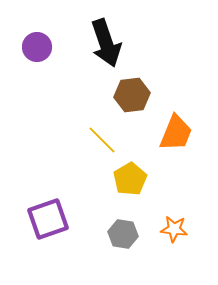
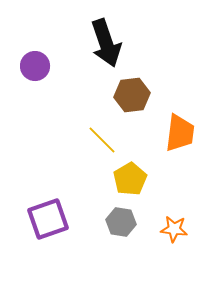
purple circle: moved 2 px left, 19 px down
orange trapezoid: moved 4 px right; rotated 15 degrees counterclockwise
gray hexagon: moved 2 px left, 12 px up
